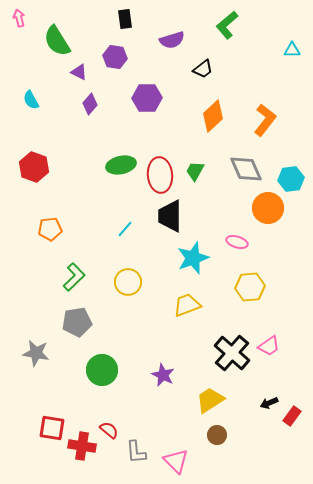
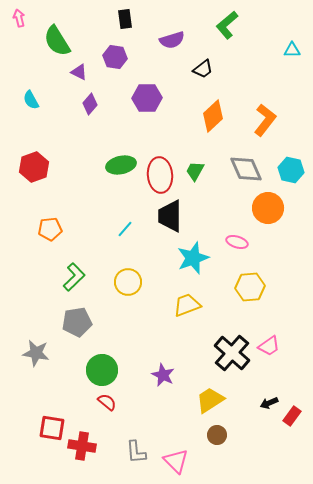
red hexagon at (34, 167): rotated 20 degrees clockwise
cyan hexagon at (291, 179): moved 9 px up; rotated 20 degrees clockwise
red semicircle at (109, 430): moved 2 px left, 28 px up
